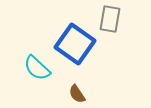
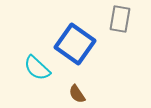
gray rectangle: moved 10 px right
